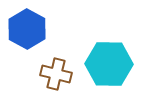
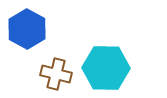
cyan hexagon: moved 3 px left, 4 px down
